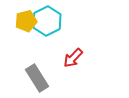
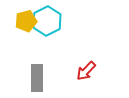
red arrow: moved 13 px right, 13 px down
gray rectangle: rotated 32 degrees clockwise
